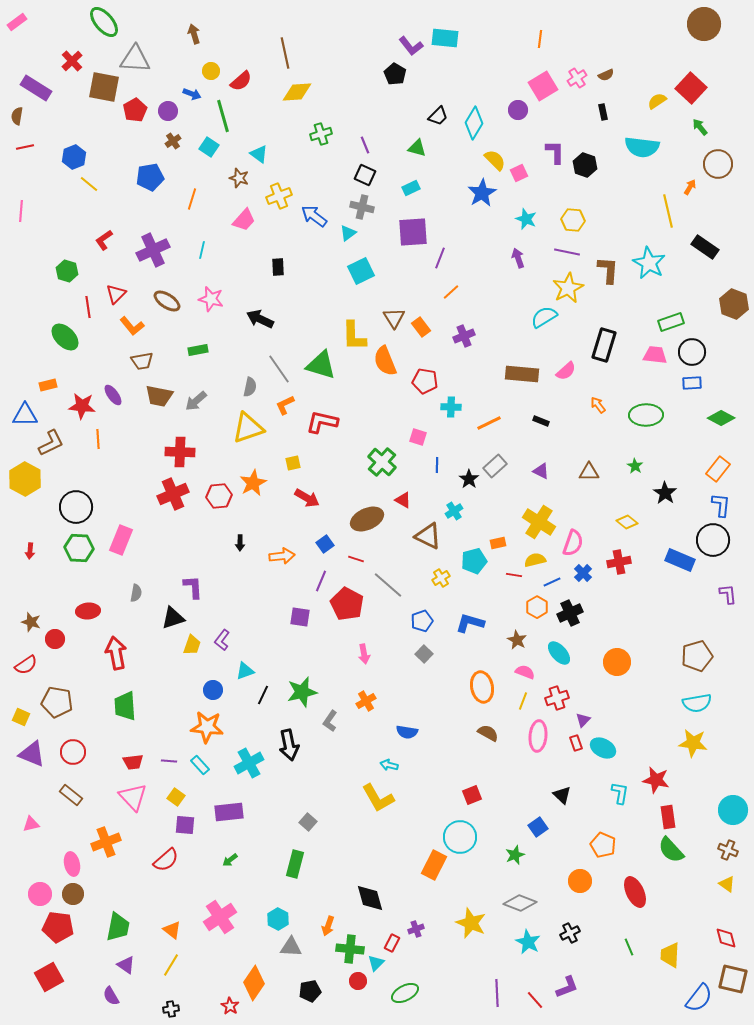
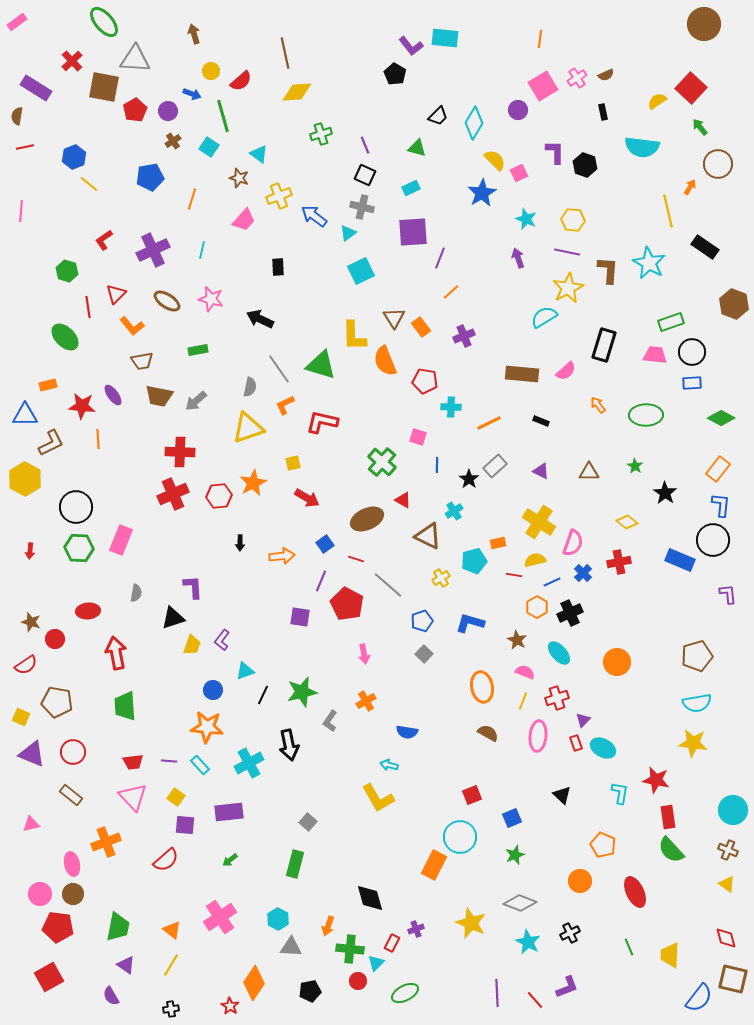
blue square at (538, 827): moved 26 px left, 9 px up; rotated 12 degrees clockwise
